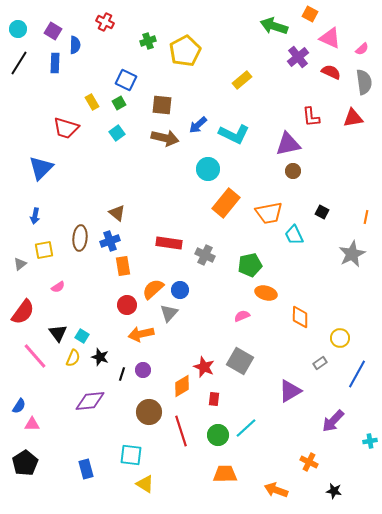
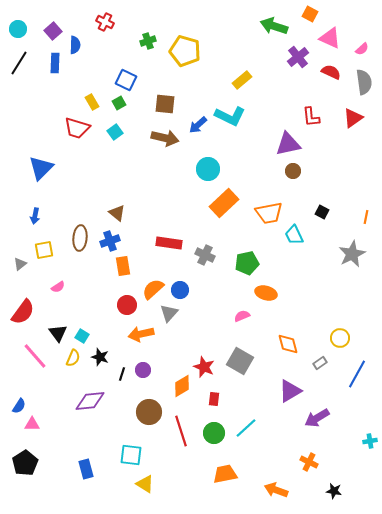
purple square at (53, 31): rotated 18 degrees clockwise
yellow pentagon at (185, 51): rotated 28 degrees counterclockwise
brown square at (162, 105): moved 3 px right, 1 px up
red triangle at (353, 118): rotated 25 degrees counterclockwise
red trapezoid at (66, 128): moved 11 px right
cyan square at (117, 133): moved 2 px left, 1 px up
cyan L-shape at (234, 134): moved 4 px left, 18 px up
orange rectangle at (226, 203): moved 2 px left; rotated 8 degrees clockwise
green pentagon at (250, 265): moved 3 px left, 2 px up
orange diamond at (300, 317): moved 12 px left, 27 px down; rotated 15 degrees counterclockwise
purple arrow at (333, 421): moved 16 px left, 3 px up; rotated 15 degrees clockwise
green circle at (218, 435): moved 4 px left, 2 px up
orange trapezoid at (225, 474): rotated 10 degrees counterclockwise
